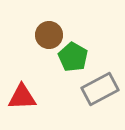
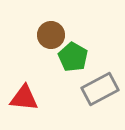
brown circle: moved 2 px right
red triangle: moved 2 px right, 1 px down; rotated 8 degrees clockwise
